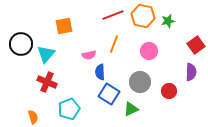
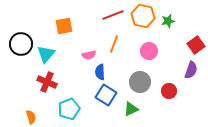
purple semicircle: moved 2 px up; rotated 18 degrees clockwise
blue square: moved 3 px left, 1 px down
orange semicircle: moved 2 px left
